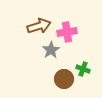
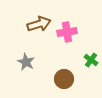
brown arrow: moved 2 px up
gray star: moved 25 px left, 12 px down; rotated 12 degrees counterclockwise
green cross: moved 8 px right, 9 px up; rotated 16 degrees clockwise
